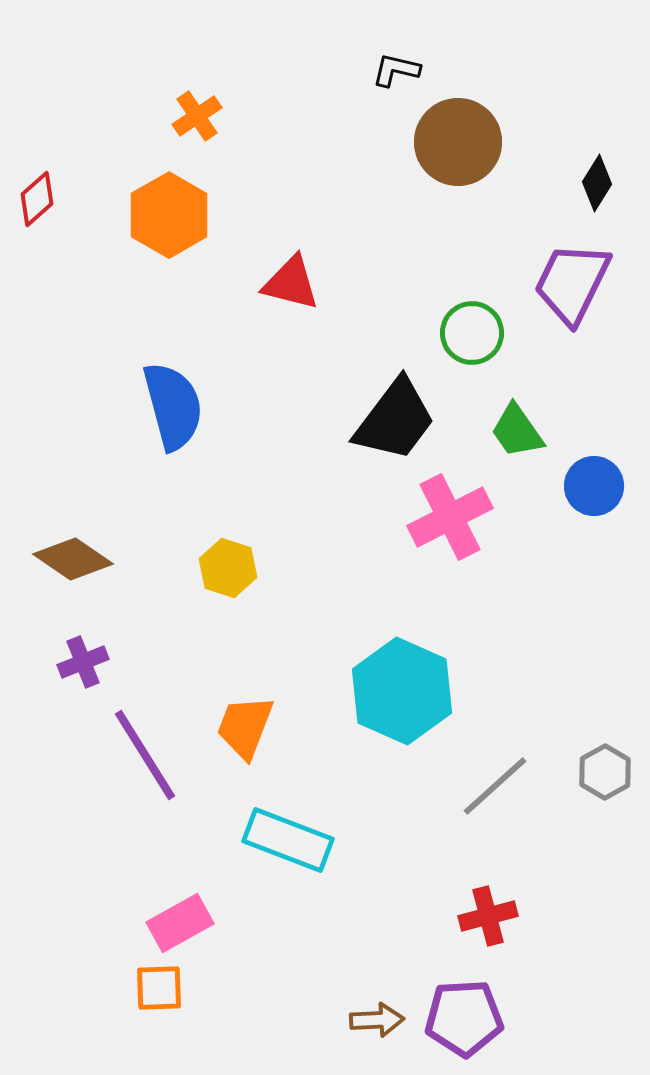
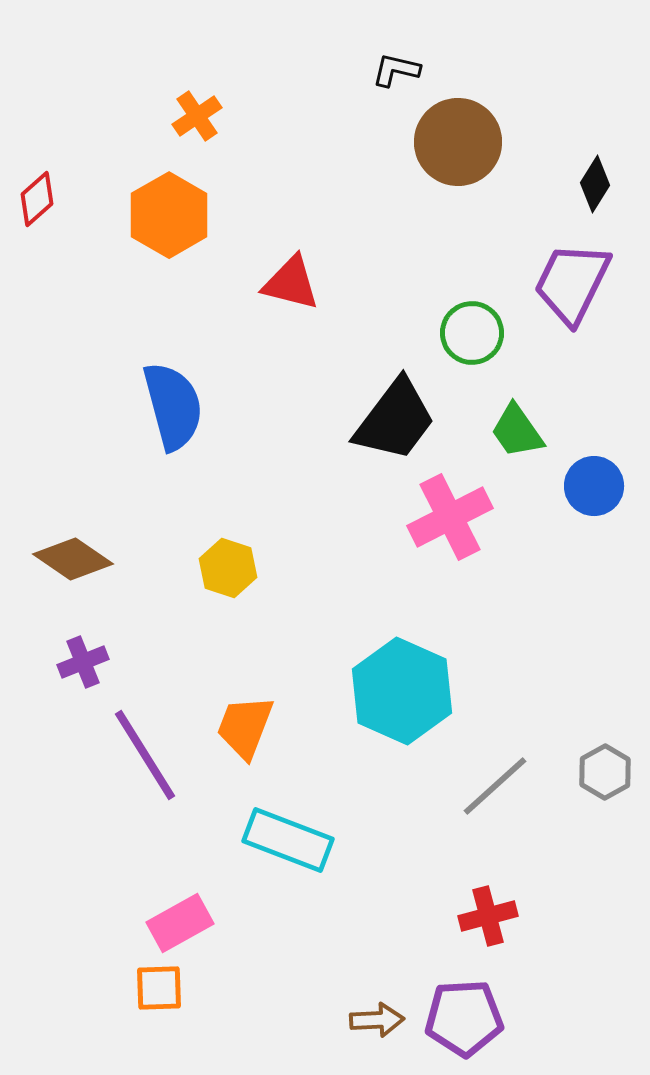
black diamond: moved 2 px left, 1 px down
